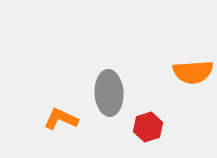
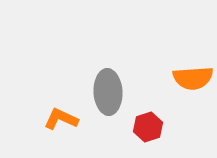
orange semicircle: moved 6 px down
gray ellipse: moved 1 px left, 1 px up
